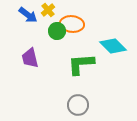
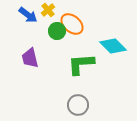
orange ellipse: rotated 35 degrees clockwise
